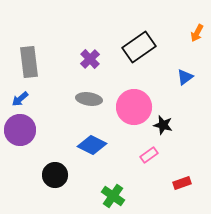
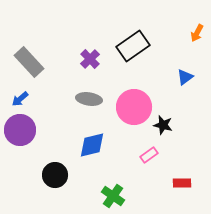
black rectangle: moved 6 px left, 1 px up
gray rectangle: rotated 36 degrees counterclockwise
blue diamond: rotated 40 degrees counterclockwise
red rectangle: rotated 18 degrees clockwise
